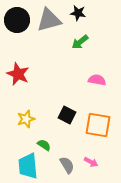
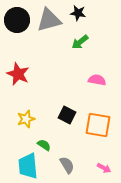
pink arrow: moved 13 px right, 6 px down
